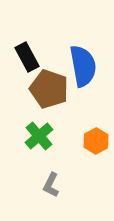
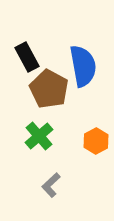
brown pentagon: rotated 9 degrees clockwise
gray L-shape: rotated 20 degrees clockwise
